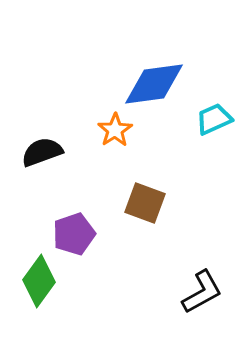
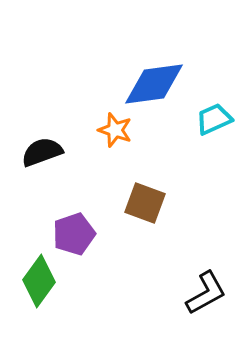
orange star: rotated 20 degrees counterclockwise
black L-shape: moved 4 px right, 1 px down
